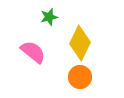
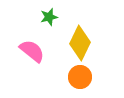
pink semicircle: moved 1 px left, 1 px up
